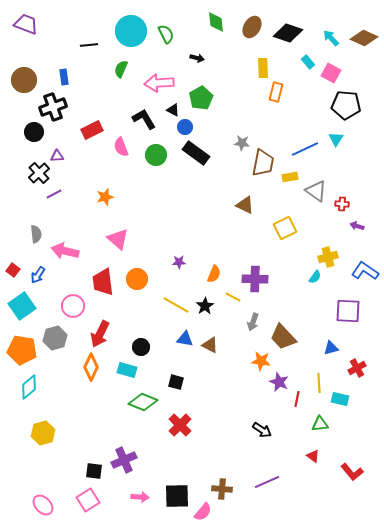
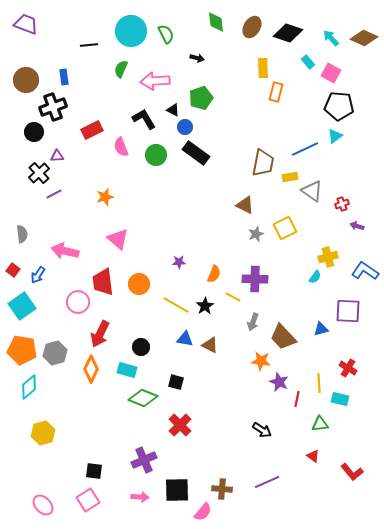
brown circle at (24, 80): moved 2 px right
pink arrow at (159, 83): moved 4 px left, 2 px up
green pentagon at (201, 98): rotated 10 degrees clockwise
black pentagon at (346, 105): moved 7 px left, 1 px down
cyan triangle at (336, 139): moved 1 px left, 3 px up; rotated 21 degrees clockwise
gray star at (242, 143): moved 14 px right, 91 px down; rotated 28 degrees counterclockwise
gray triangle at (316, 191): moved 4 px left
red cross at (342, 204): rotated 24 degrees counterclockwise
gray semicircle at (36, 234): moved 14 px left
orange circle at (137, 279): moved 2 px right, 5 px down
pink circle at (73, 306): moved 5 px right, 4 px up
gray hexagon at (55, 338): moved 15 px down
blue triangle at (331, 348): moved 10 px left, 19 px up
orange diamond at (91, 367): moved 2 px down
red cross at (357, 368): moved 9 px left; rotated 30 degrees counterclockwise
green diamond at (143, 402): moved 4 px up
purple cross at (124, 460): moved 20 px right
black square at (177, 496): moved 6 px up
